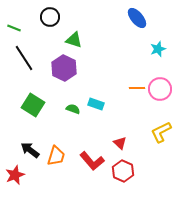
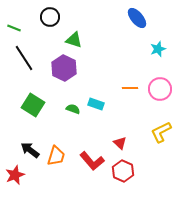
orange line: moved 7 px left
